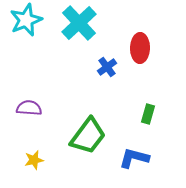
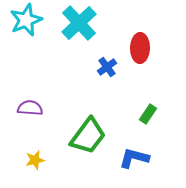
purple semicircle: moved 1 px right
green rectangle: rotated 18 degrees clockwise
yellow star: moved 1 px right
